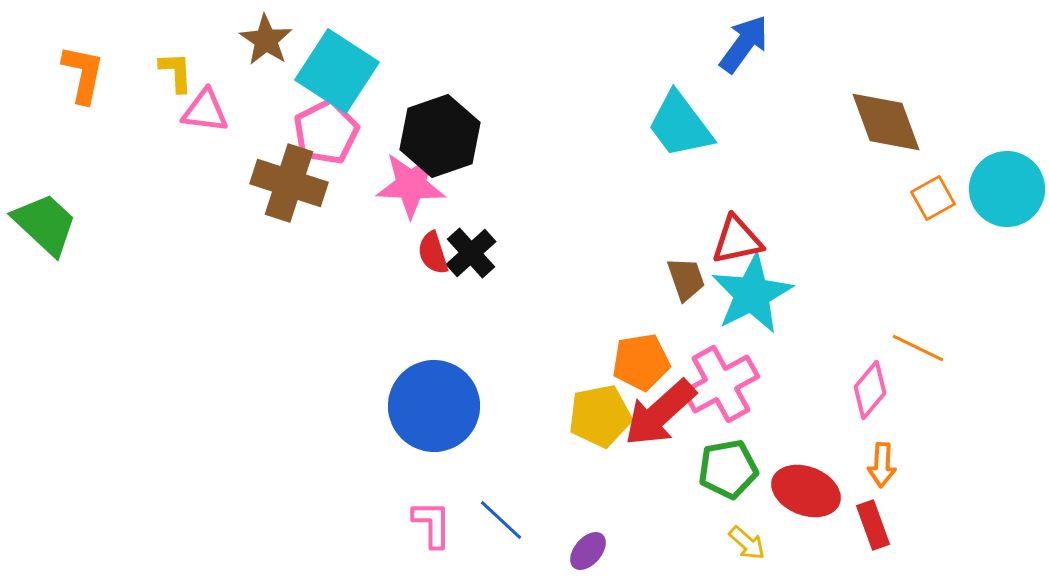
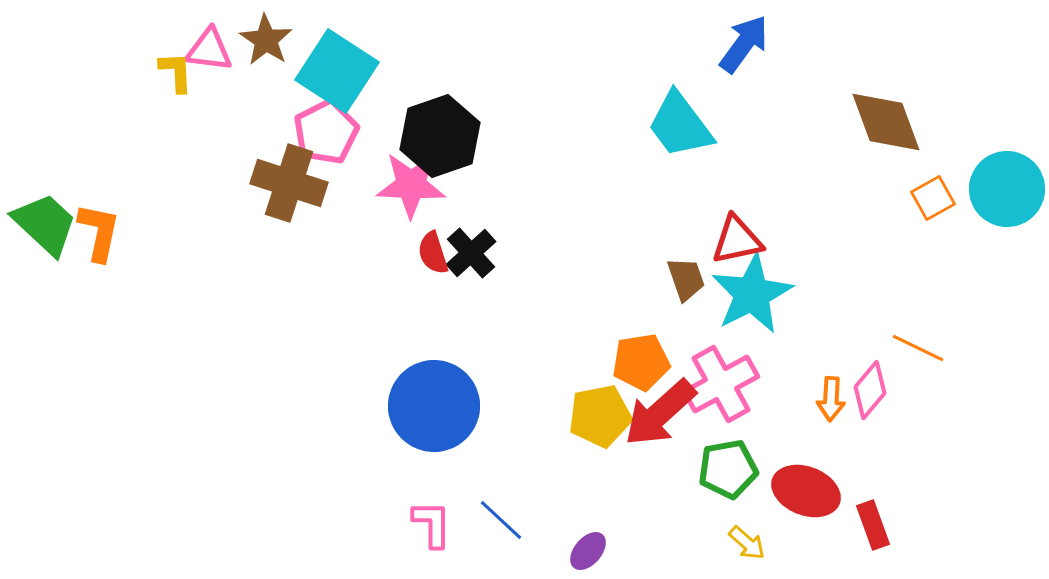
orange L-shape: moved 16 px right, 158 px down
pink triangle: moved 4 px right, 61 px up
orange arrow: moved 51 px left, 66 px up
